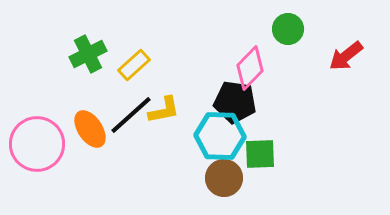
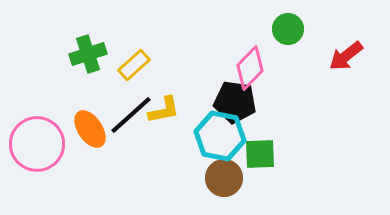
green cross: rotated 9 degrees clockwise
cyan hexagon: rotated 9 degrees clockwise
